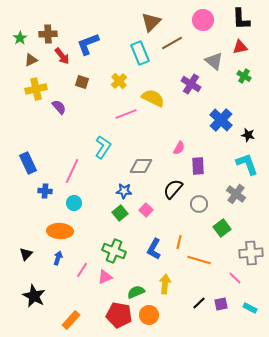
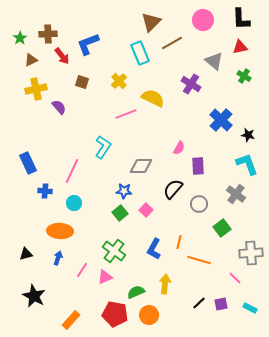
green cross at (114, 251): rotated 15 degrees clockwise
black triangle at (26, 254): rotated 32 degrees clockwise
red pentagon at (119, 315): moved 4 px left, 1 px up
